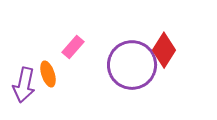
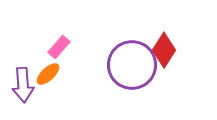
pink rectangle: moved 14 px left
orange ellipse: rotated 65 degrees clockwise
purple arrow: moved 1 px left; rotated 16 degrees counterclockwise
